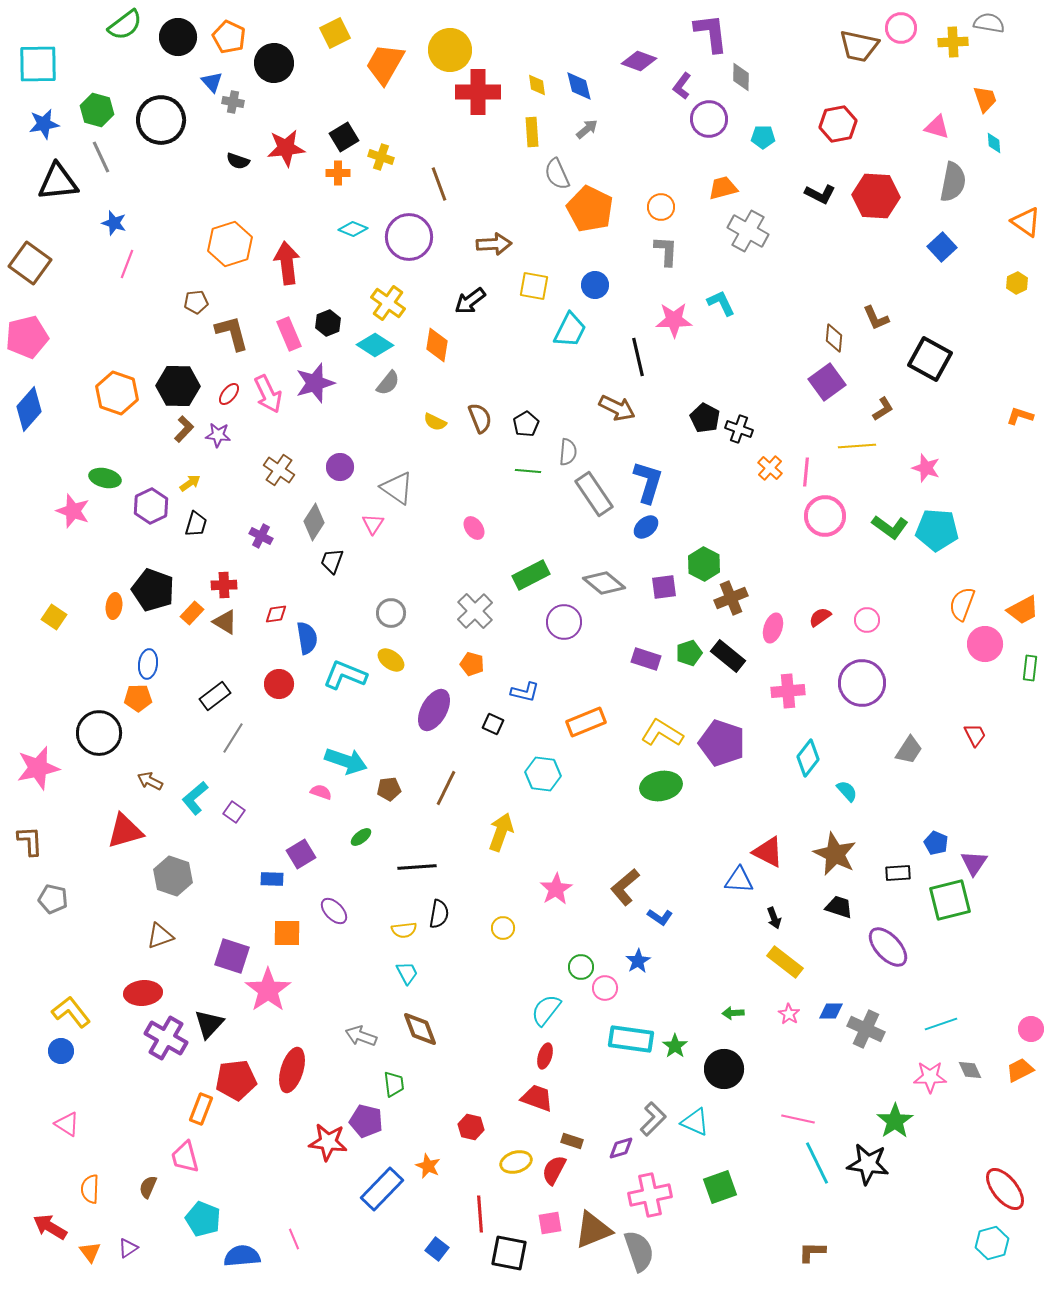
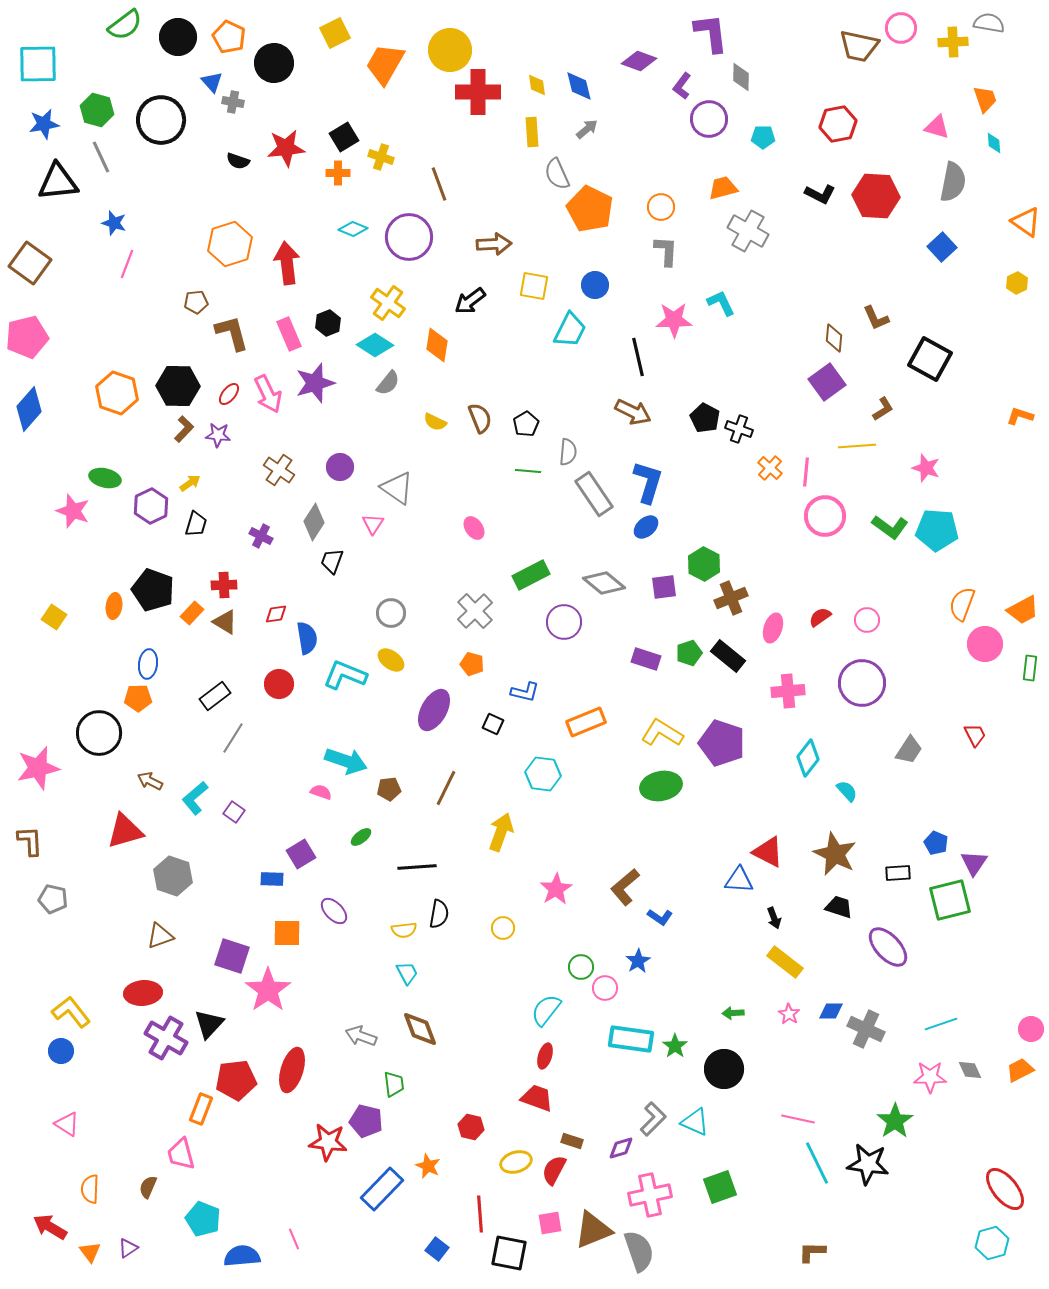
brown arrow at (617, 408): moved 16 px right, 4 px down
pink trapezoid at (185, 1157): moved 4 px left, 3 px up
